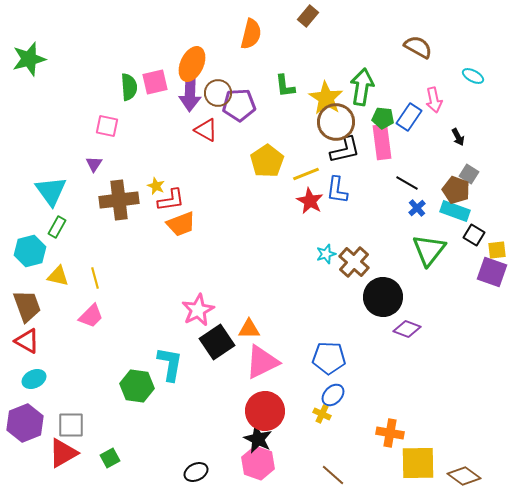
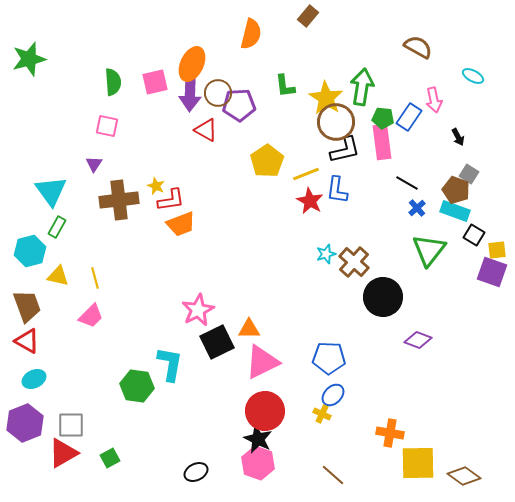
green semicircle at (129, 87): moved 16 px left, 5 px up
purple diamond at (407, 329): moved 11 px right, 11 px down
black square at (217, 342): rotated 8 degrees clockwise
